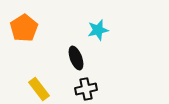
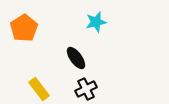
cyan star: moved 2 px left, 8 px up
black ellipse: rotated 15 degrees counterclockwise
black cross: rotated 15 degrees counterclockwise
